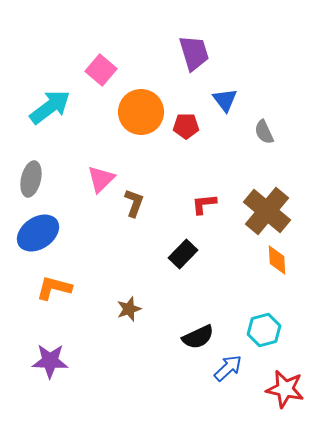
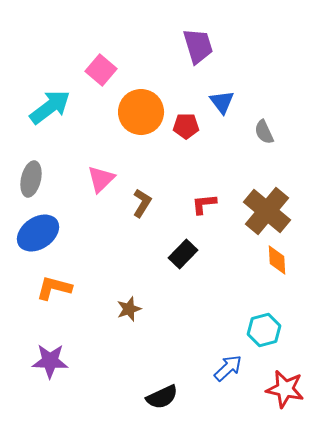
purple trapezoid: moved 4 px right, 7 px up
blue triangle: moved 3 px left, 2 px down
brown L-shape: moved 8 px right; rotated 12 degrees clockwise
black semicircle: moved 36 px left, 60 px down
